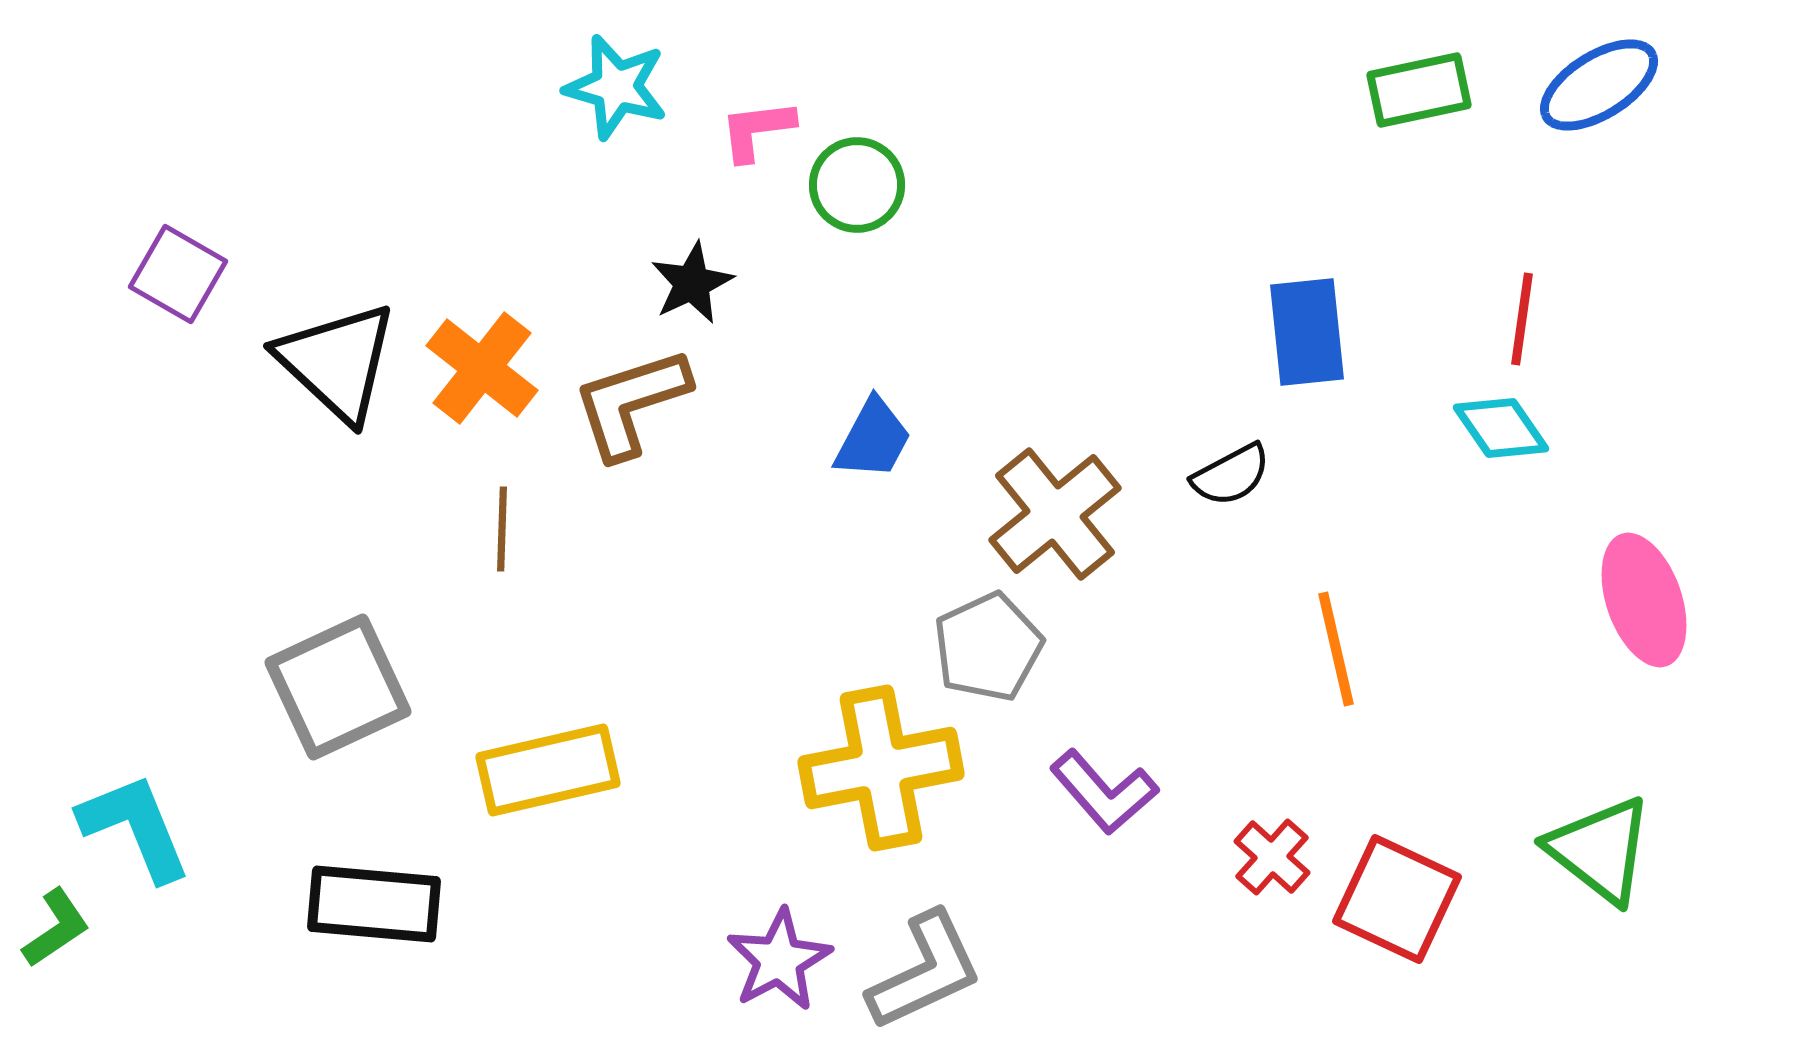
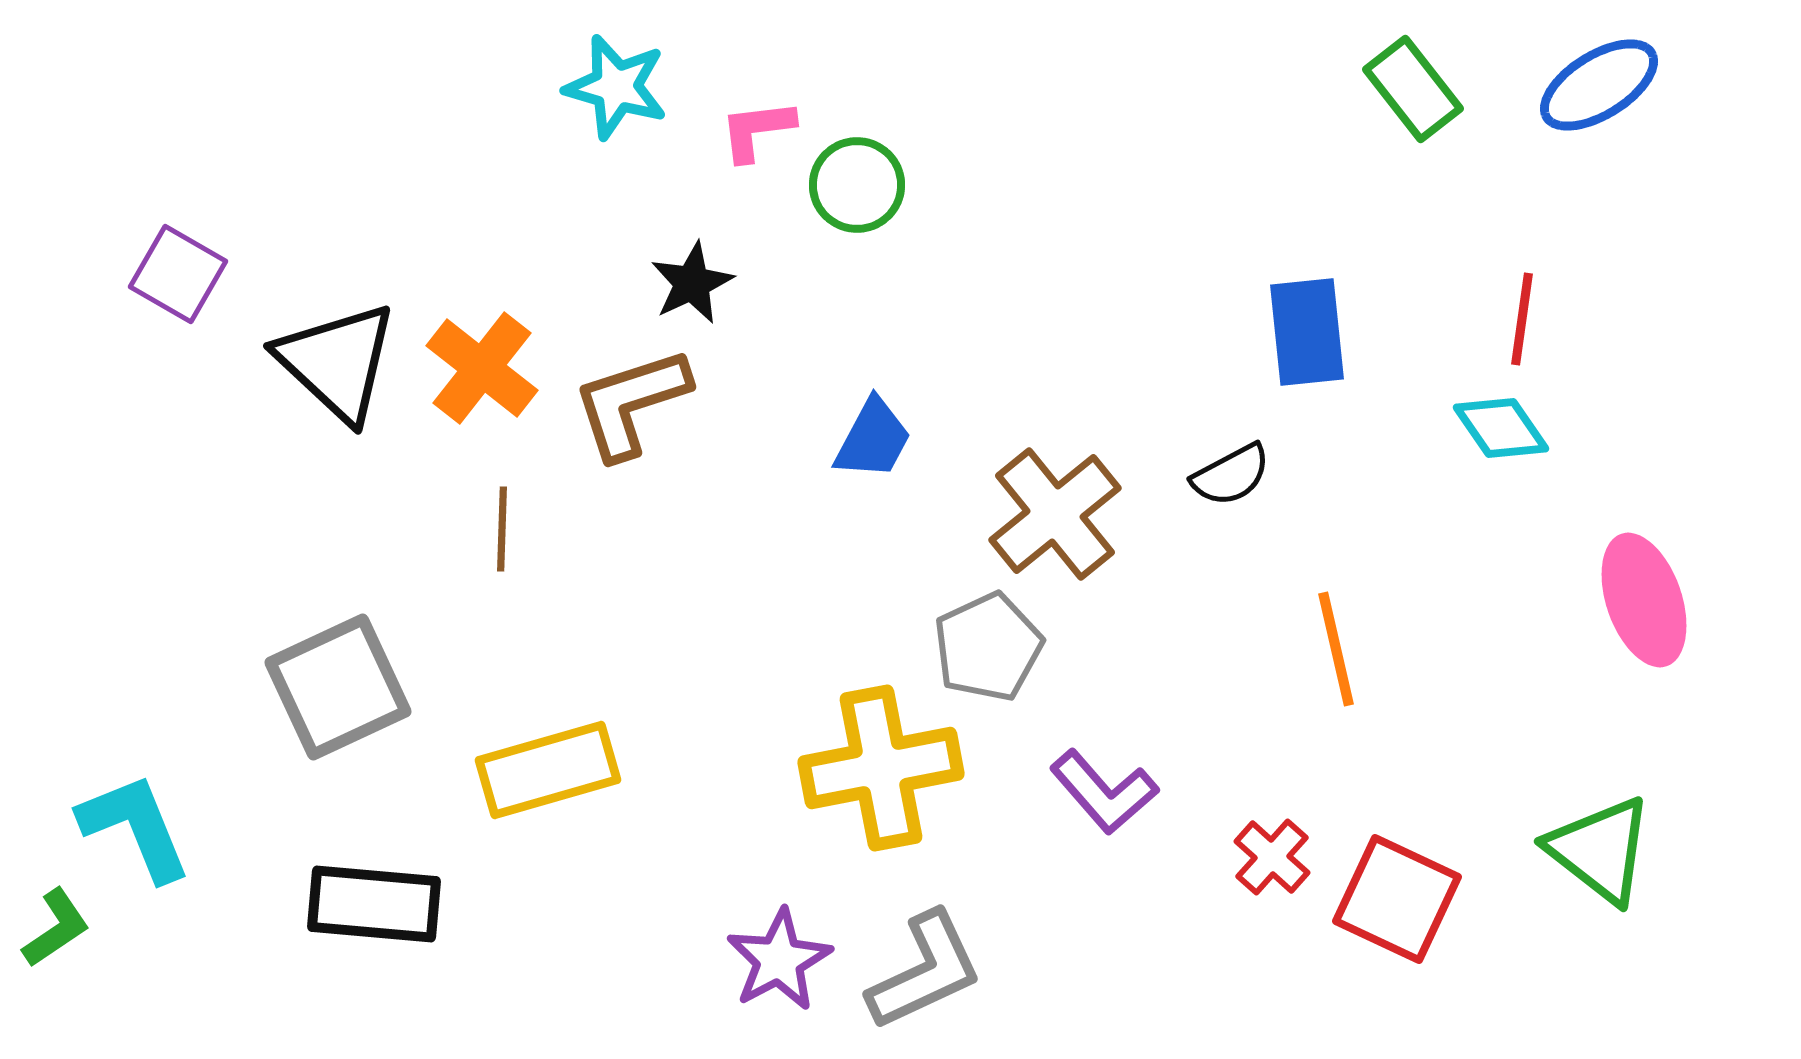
green rectangle: moved 6 px left, 1 px up; rotated 64 degrees clockwise
yellow rectangle: rotated 3 degrees counterclockwise
